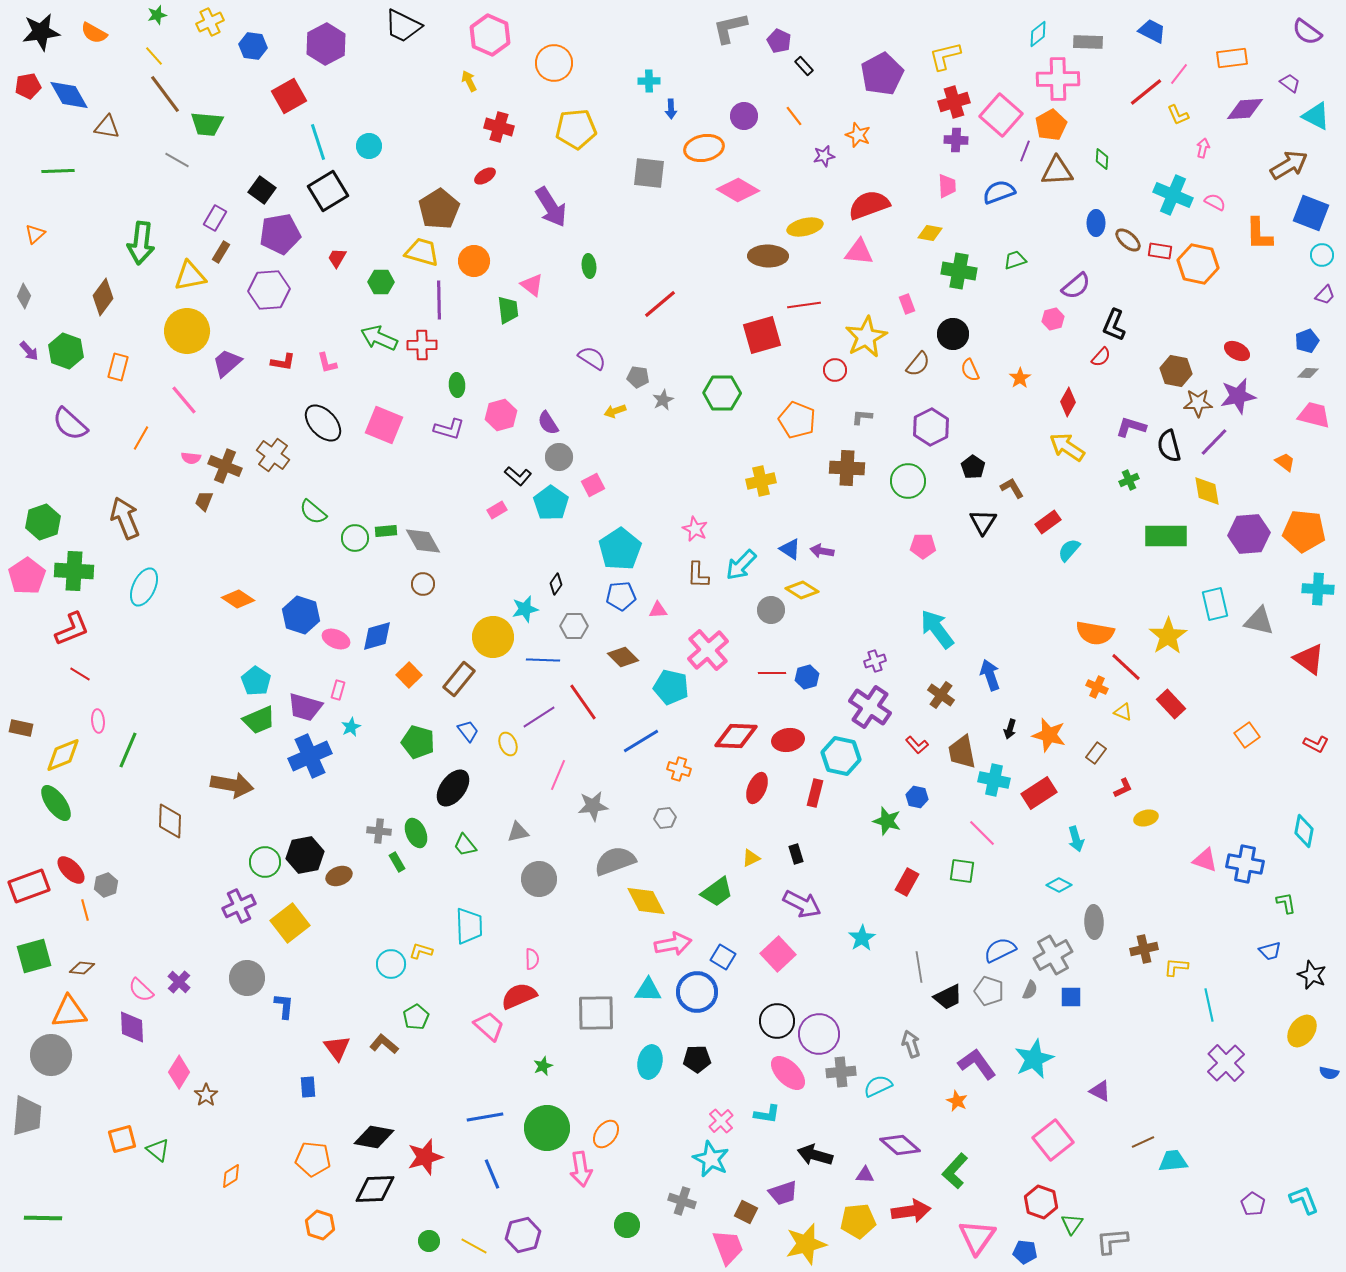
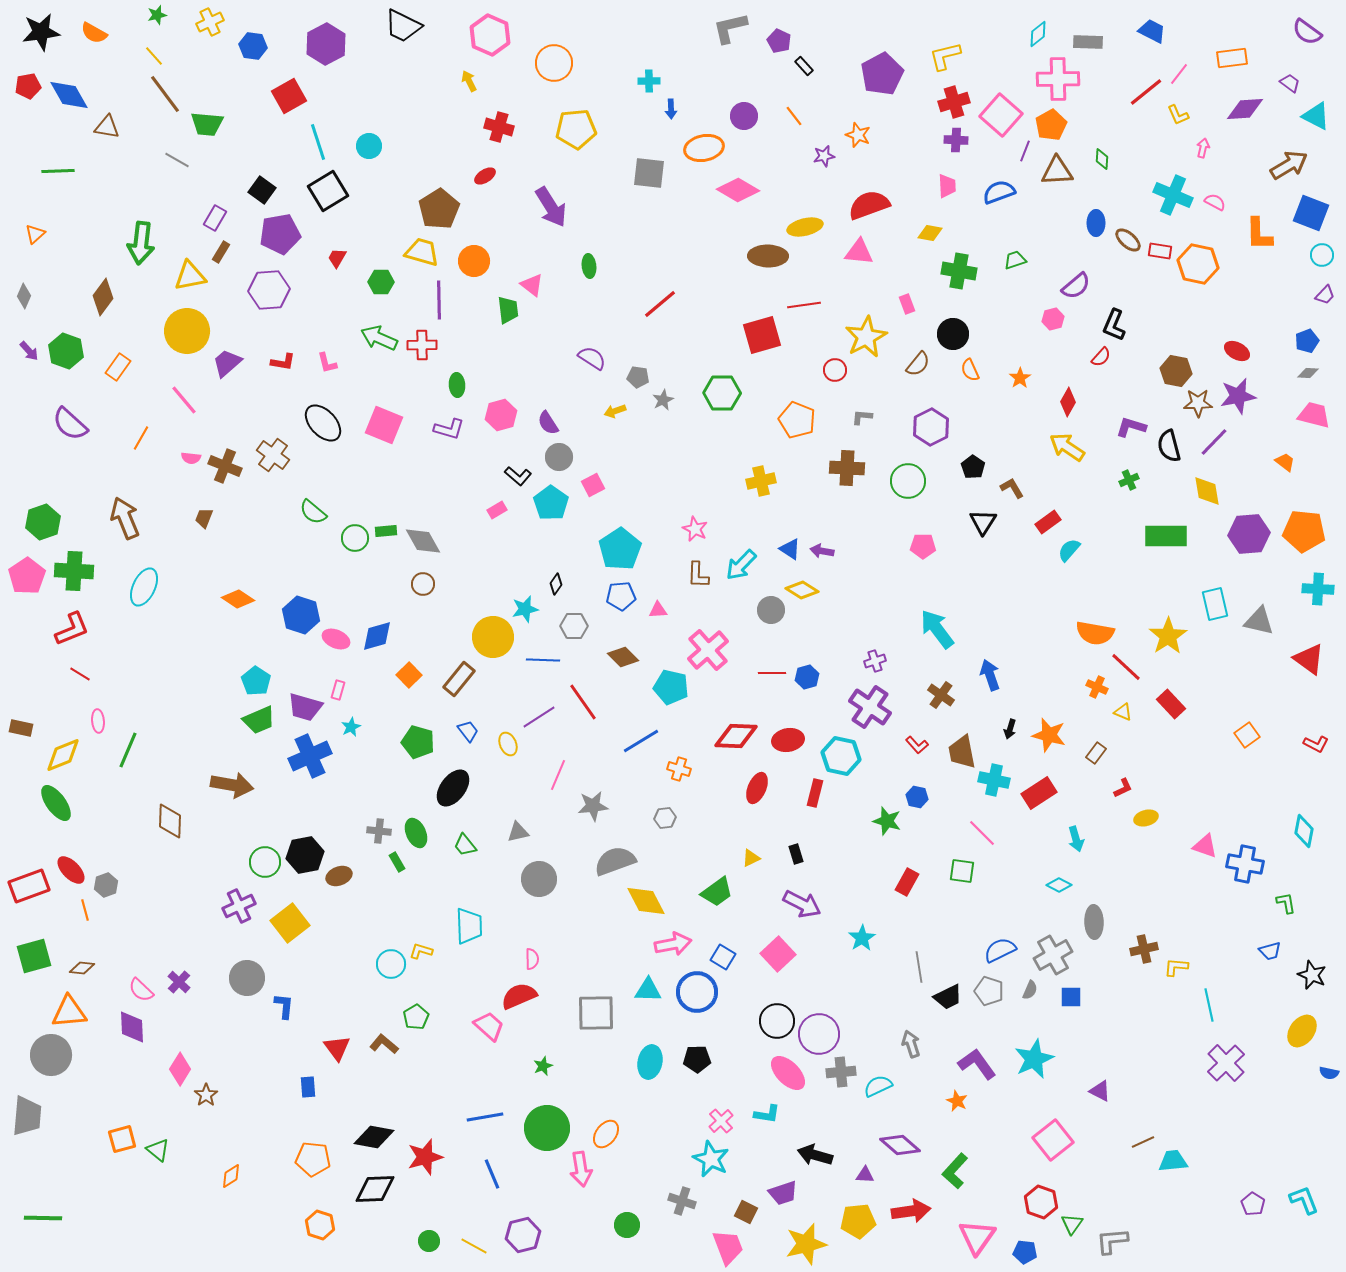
orange rectangle at (118, 367): rotated 20 degrees clockwise
brown trapezoid at (204, 501): moved 17 px down
pink triangle at (1205, 860): moved 14 px up
pink diamond at (179, 1072): moved 1 px right, 3 px up
